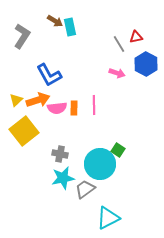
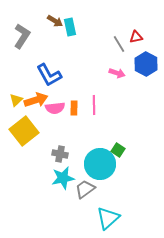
orange arrow: moved 2 px left
pink semicircle: moved 2 px left
cyan triangle: rotated 15 degrees counterclockwise
